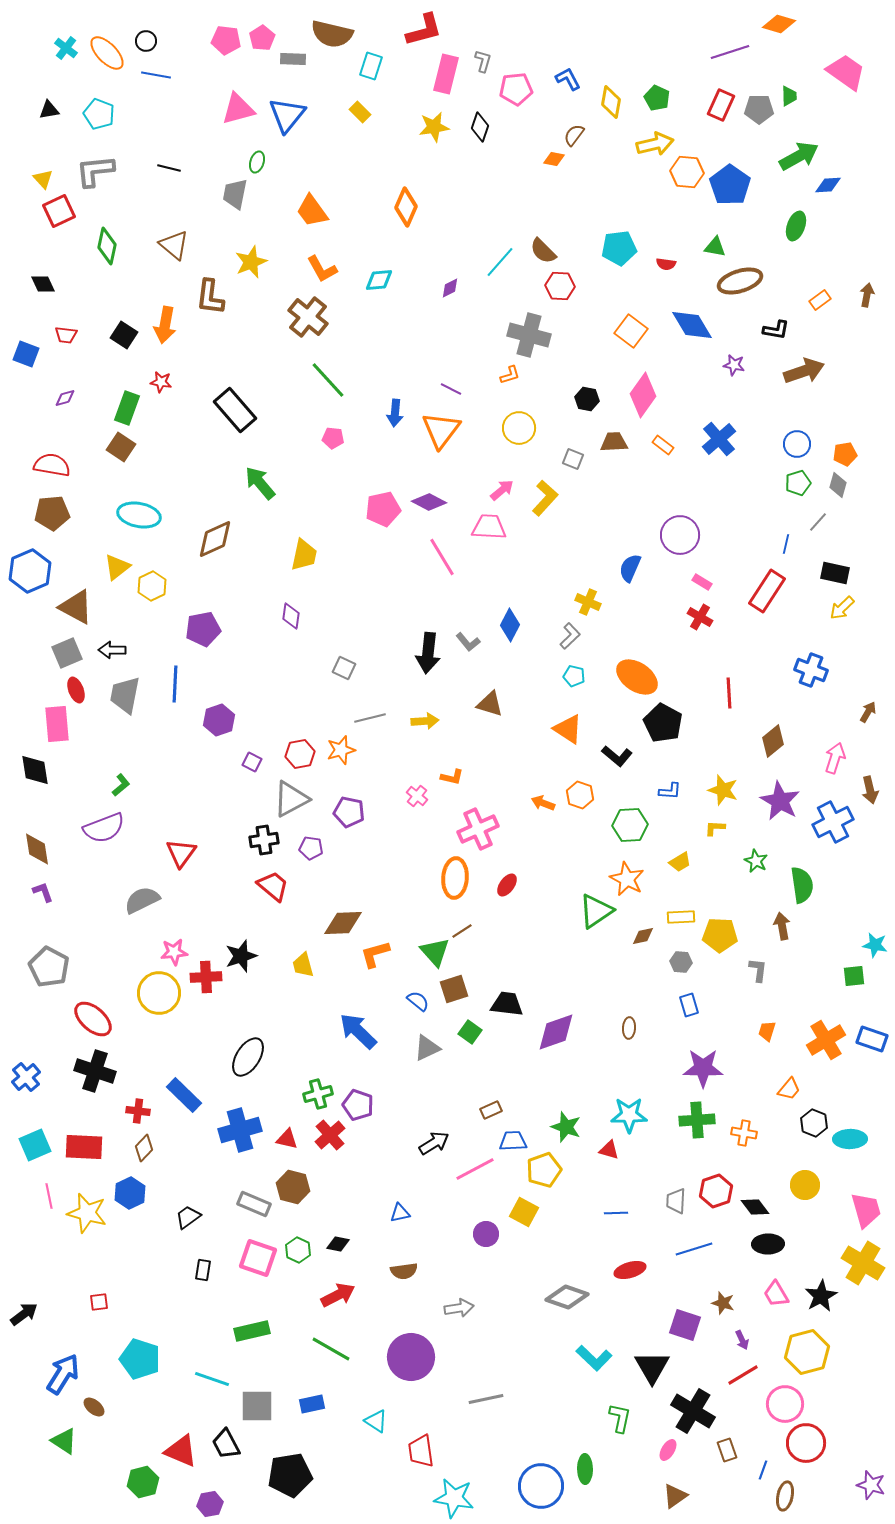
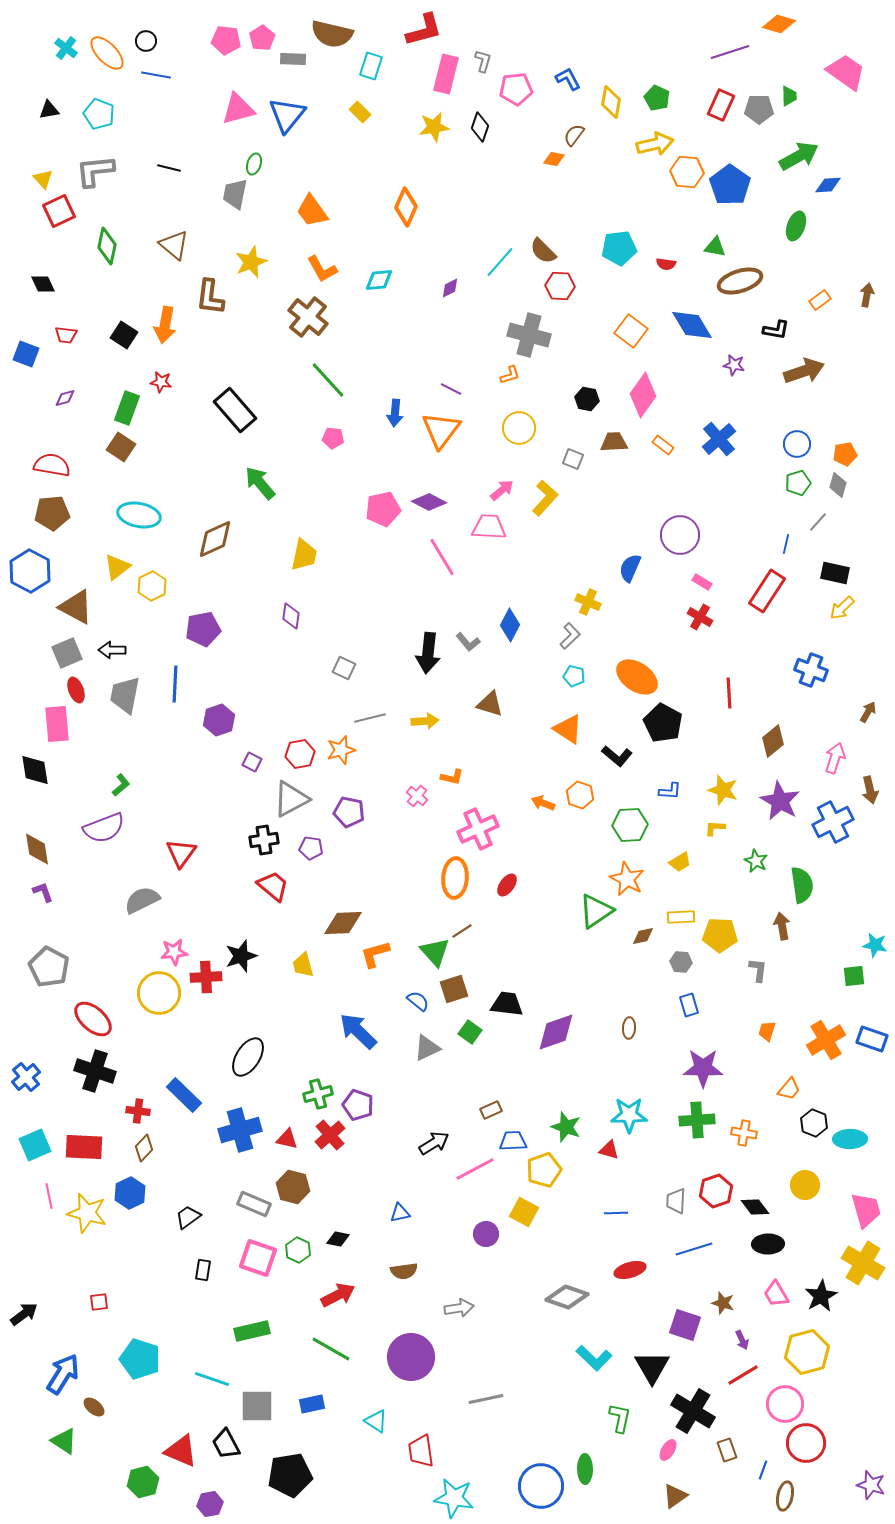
green ellipse at (257, 162): moved 3 px left, 2 px down
blue hexagon at (30, 571): rotated 9 degrees counterclockwise
black diamond at (338, 1244): moved 5 px up
